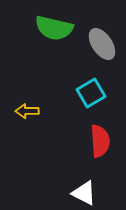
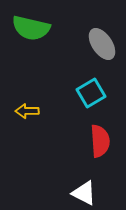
green semicircle: moved 23 px left
